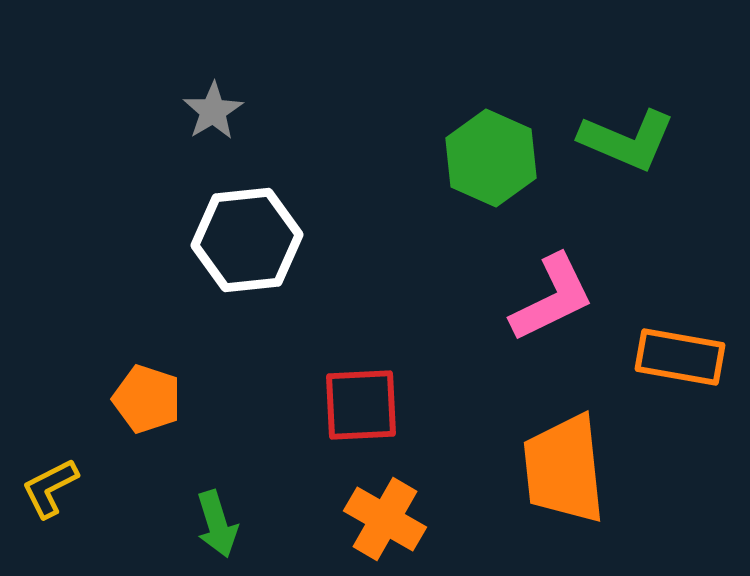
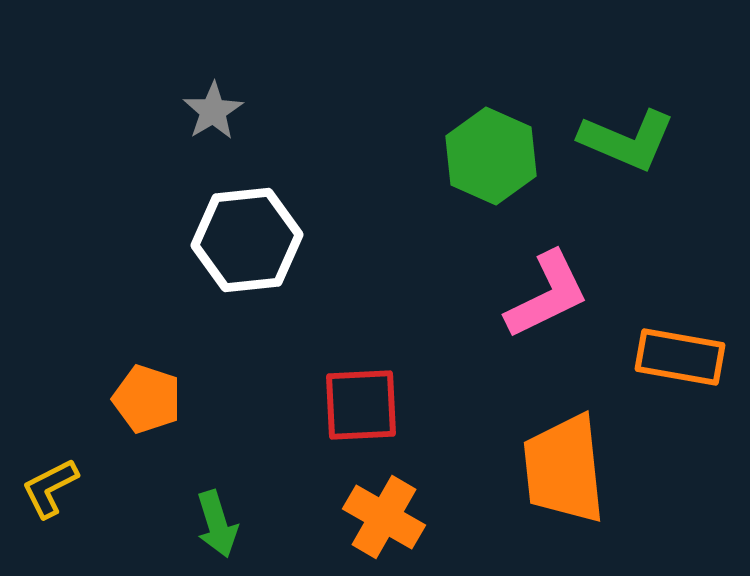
green hexagon: moved 2 px up
pink L-shape: moved 5 px left, 3 px up
orange cross: moved 1 px left, 2 px up
